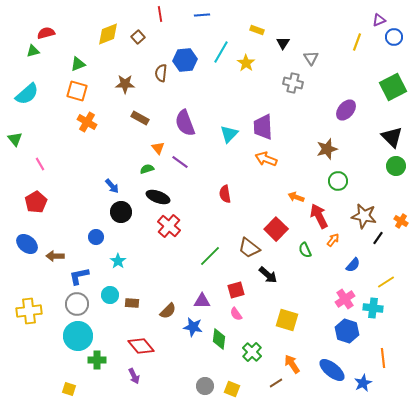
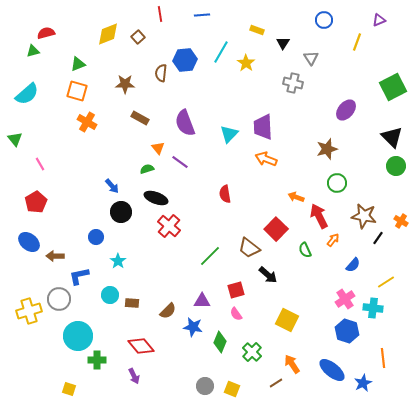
blue circle at (394, 37): moved 70 px left, 17 px up
green circle at (338, 181): moved 1 px left, 2 px down
black ellipse at (158, 197): moved 2 px left, 1 px down
blue ellipse at (27, 244): moved 2 px right, 2 px up
gray circle at (77, 304): moved 18 px left, 5 px up
yellow cross at (29, 311): rotated 10 degrees counterclockwise
yellow square at (287, 320): rotated 10 degrees clockwise
green diamond at (219, 339): moved 1 px right, 3 px down; rotated 15 degrees clockwise
